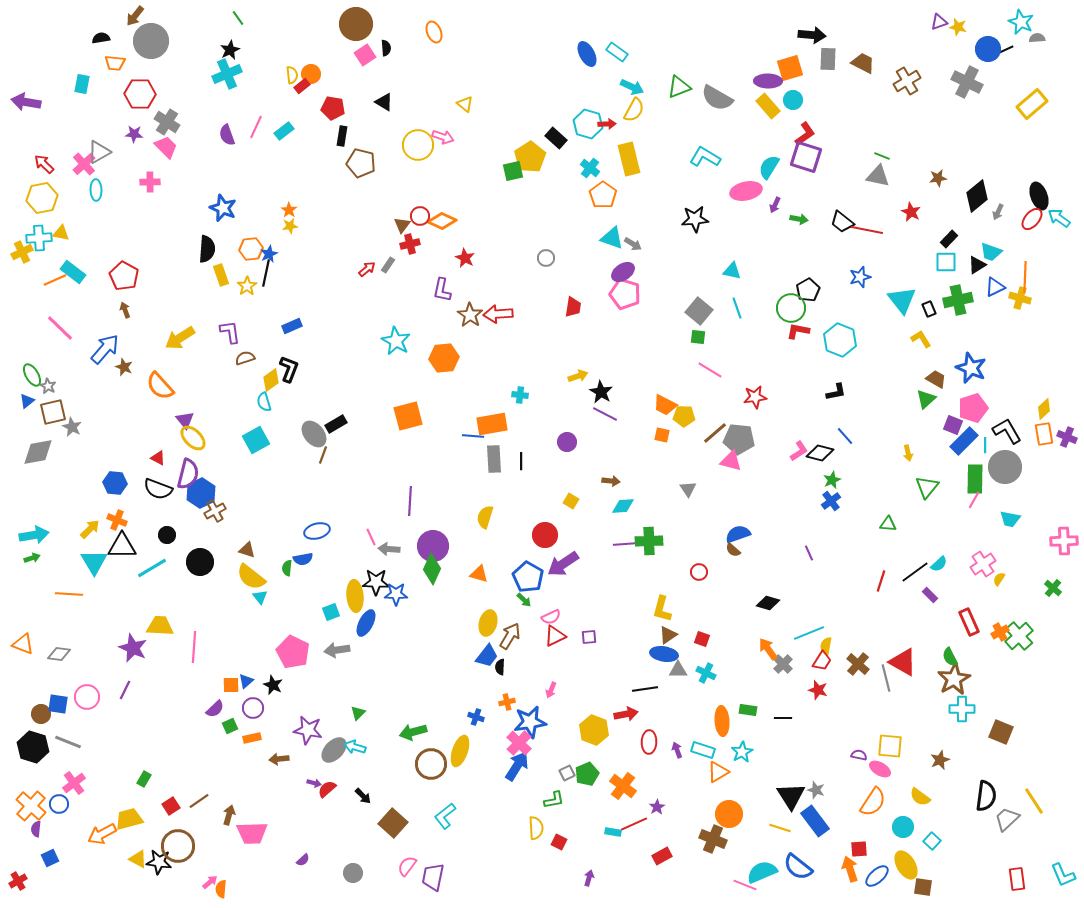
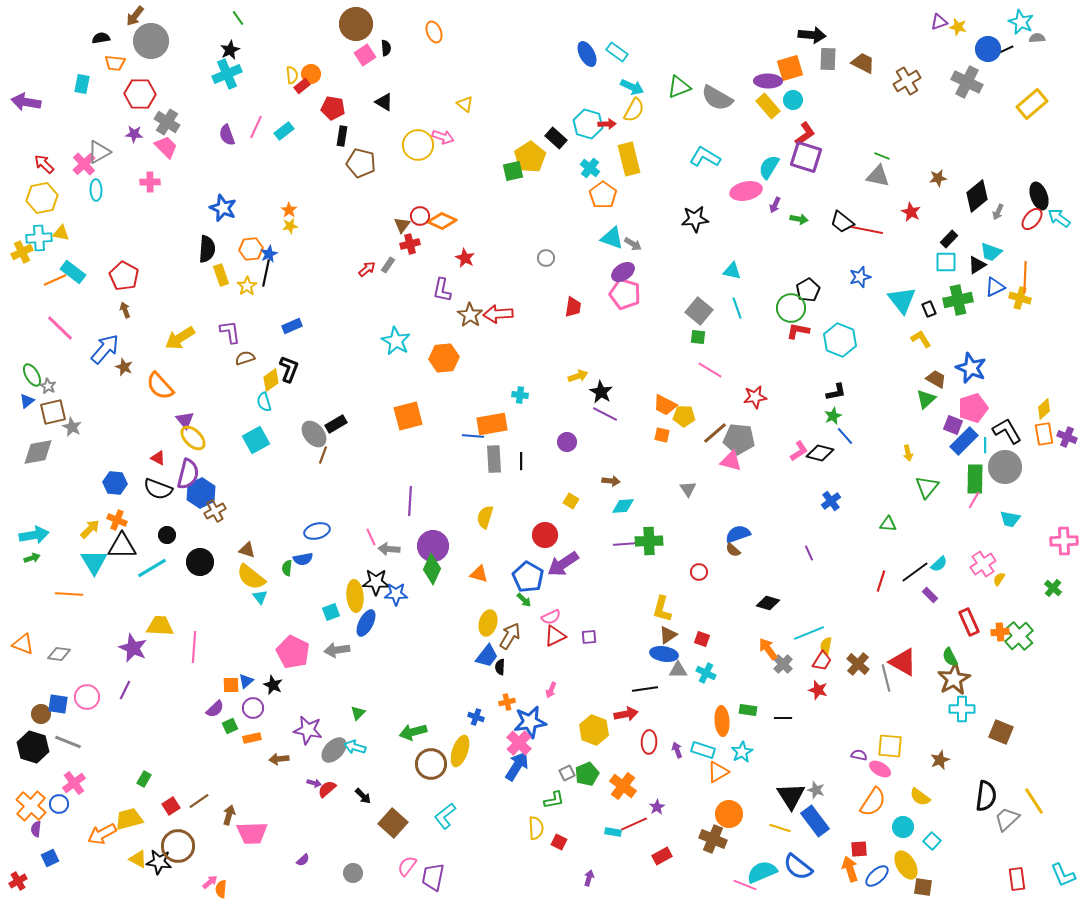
green star at (832, 480): moved 1 px right, 64 px up
orange cross at (1000, 632): rotated 24 degrees clockwise
